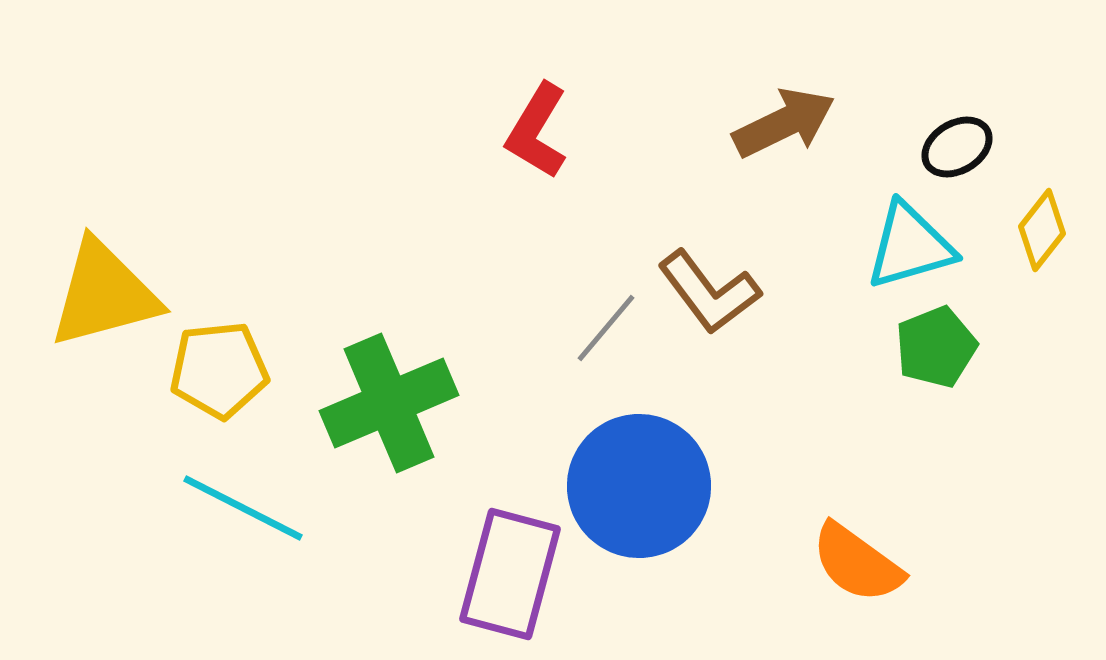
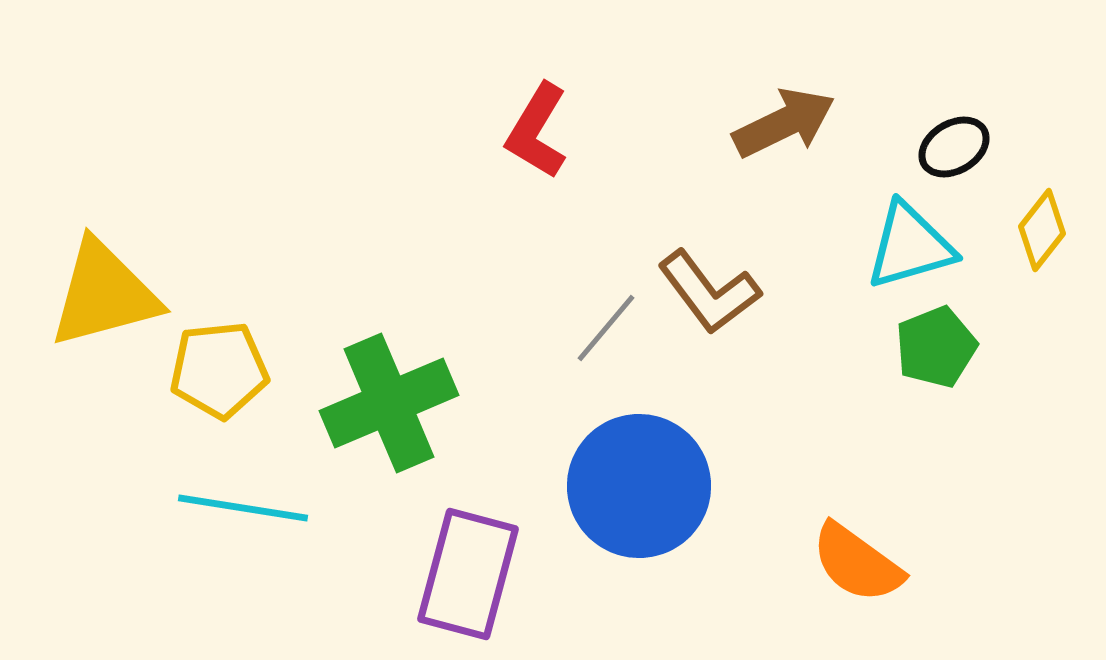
black ellipse: moved 3 px left
cyan line: rotated 18 degrees counterclockwise
purple rectangle: moved 42 px left
